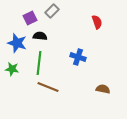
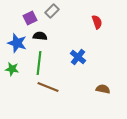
blue cross: rotated 21 degrees clockwise
